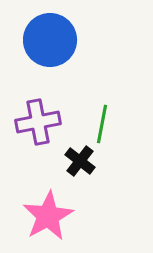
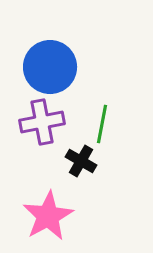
blue circle: moved 27 px down
purple cross: moved 4 px right
black cross: moved 1 px right; rotated 8 degrees counterclockwise
